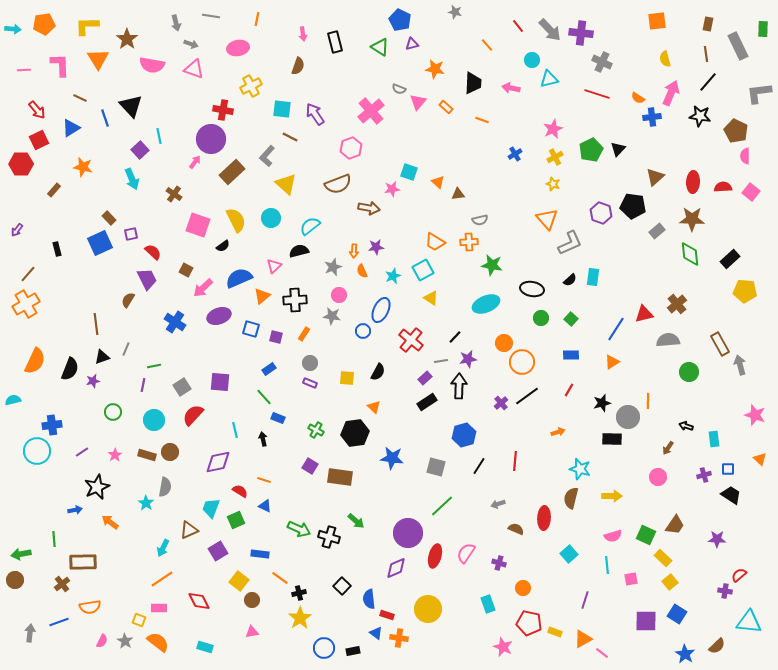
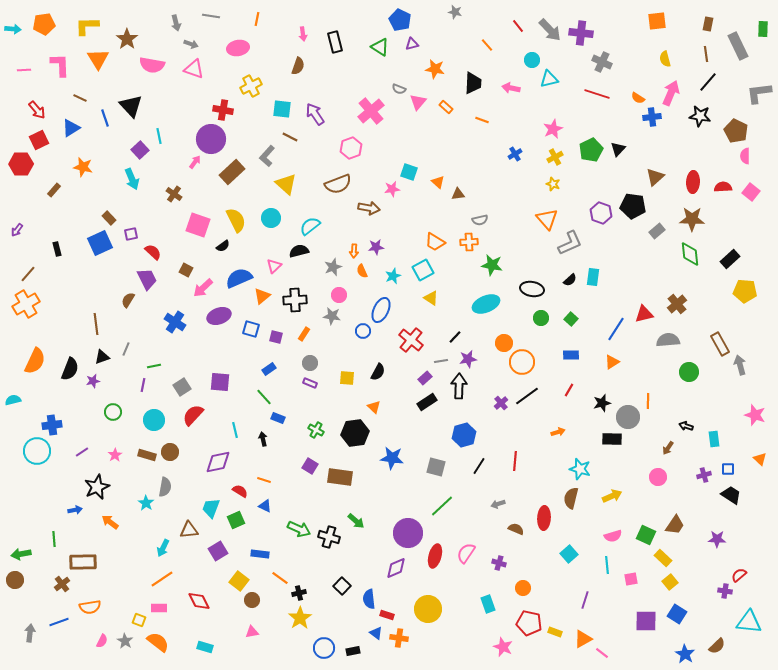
yellow arrow at (612, 496): rotated 24 degrees counterclockwise
brown triangle at (189, 530): rotated 18 degrees clockwise
